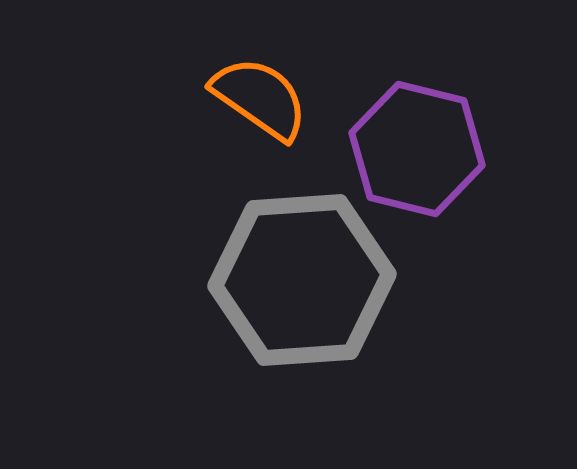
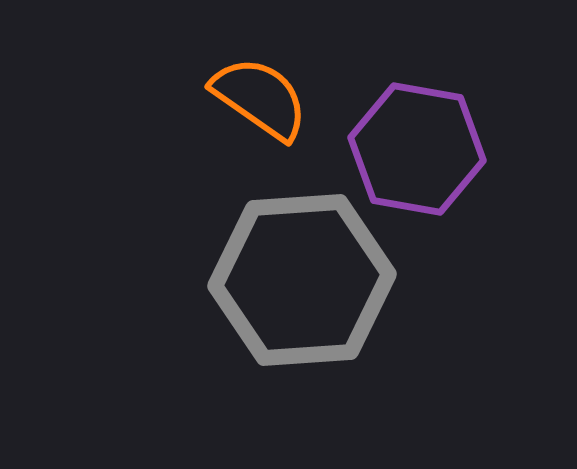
purple hexagon: rotated 4 degrees counterclockwise
